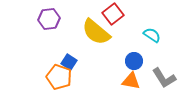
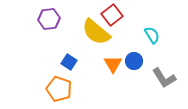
red square: moved 1 px left, 1 px down
cyan semicircle: rotated 24 degrees clockwise
orange pentagon: moved 12 px down
orange triangle: moved 18 px left, 17 px up; rotated 48 degrees clockwise
